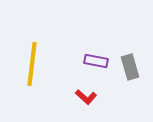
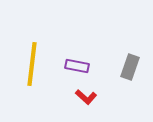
purple rectangle: moved 19 px left, 5 px down
gray rectangle: rotated 35 degrees clockwise
